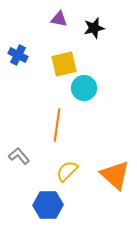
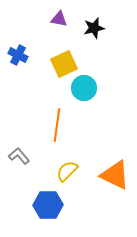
yellow square: rotated 12 degrees counterclockwise
orange triangle: rotated 16 degrees counterclockwise
